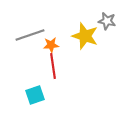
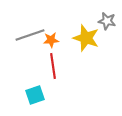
yellow star: moved 1 px right, 2 px down
orange star: moved 5 px up
